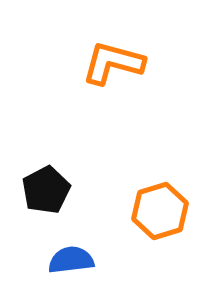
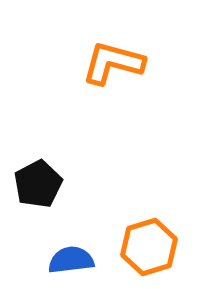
black pentagon: moved 8 px left, 6 px up
orange hexagon: moved 11 px left, 36 px down
